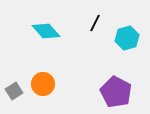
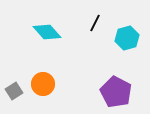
cyan diamond: moved 1 px right, 1 px down
